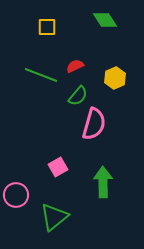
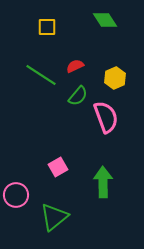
green line: rotated 12 degrees clockwise
pink semicircle: moved 12 px right, 7 px up; rotated 36 degrees counterclockwise
